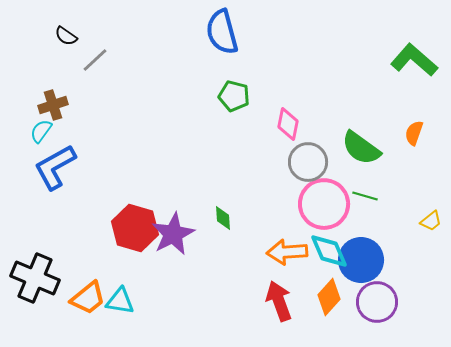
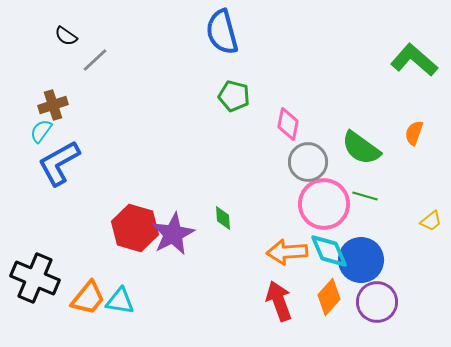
blue L-shape: moved 4 px right, 4 px up
orange trapezoid: rotated 12 degrees counterclockwise
